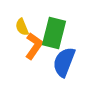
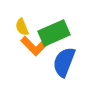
green rectangle: rotated 52 degrees clockwise
orange L-shape: rotated 100 degrees clockwise
